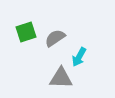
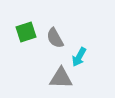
gray semicircle: rotated 85 degrees counterclockwise
